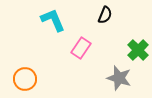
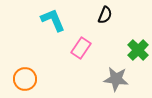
gray star: moved 3 px left, 1 px down; rotated 10 degrees counterclockwise
